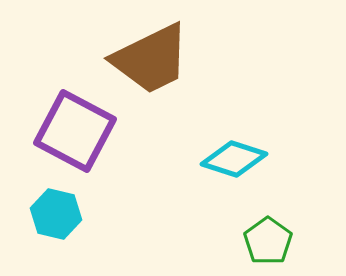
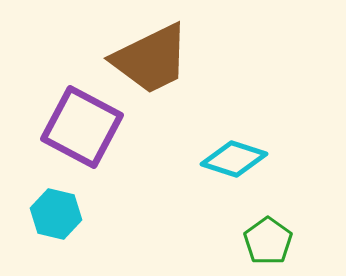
purple square: moved 7 px right, 4 px up
